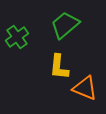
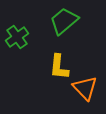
green trapezoid: moved 1 px left, 4 px up
orange triangle: rotated 24 degrees clockwise
